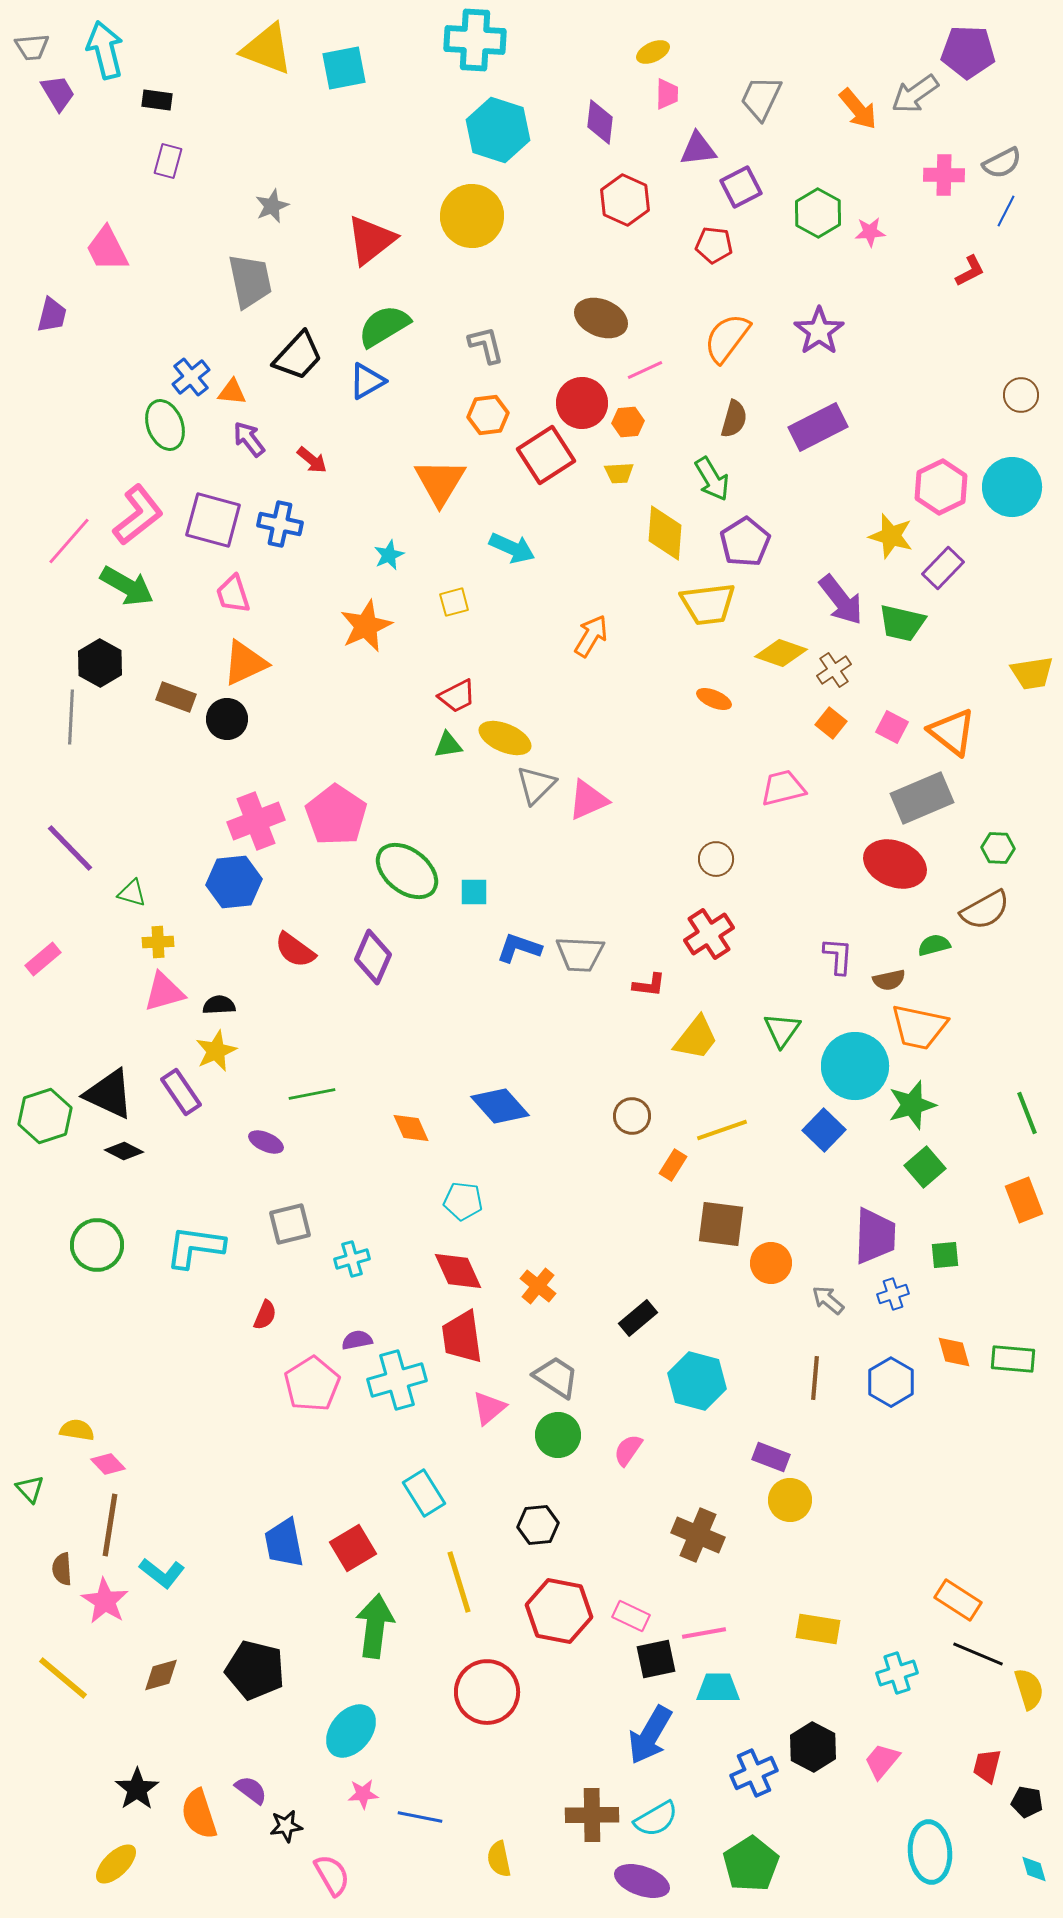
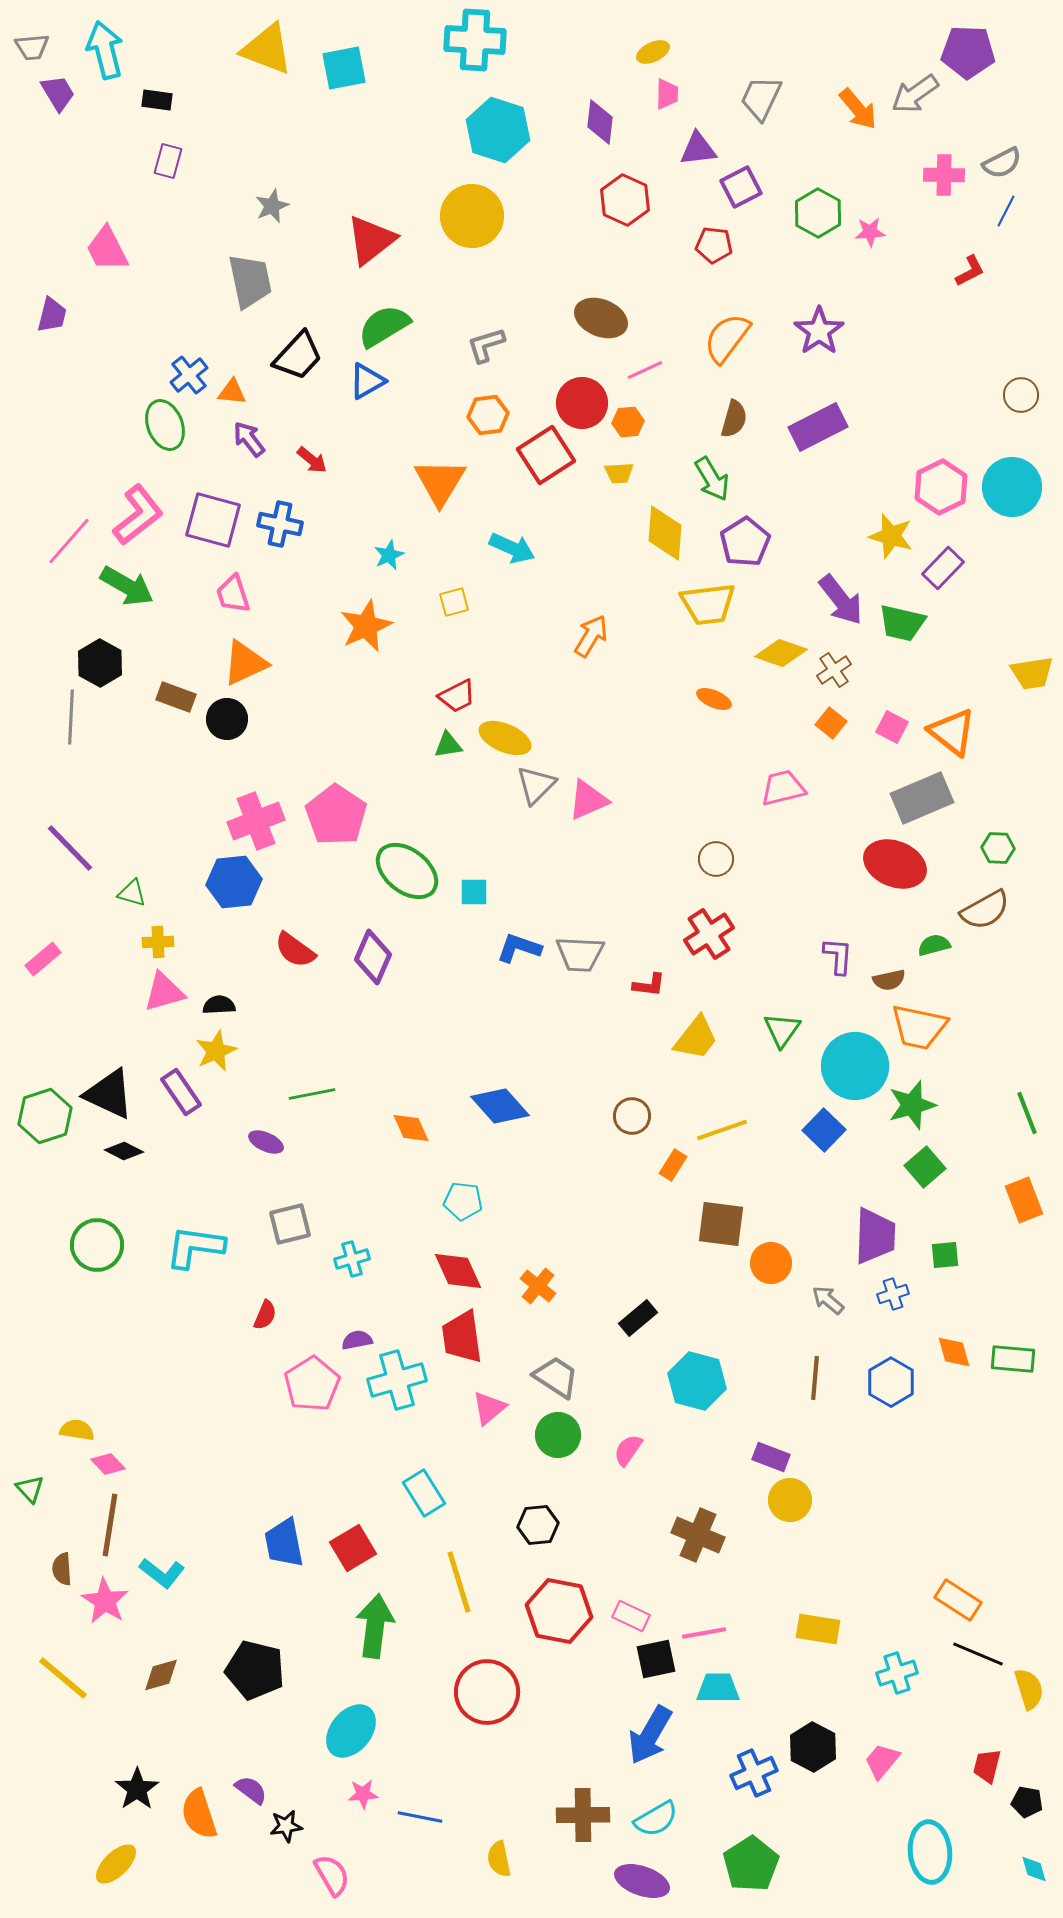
gray L-shape at (486, 345): rotated 93 degrees counterclockwise
blue cross at (191, 377): moved 2 px left, 2 px up
brown cross at (592, 1815): moved 9 px left
